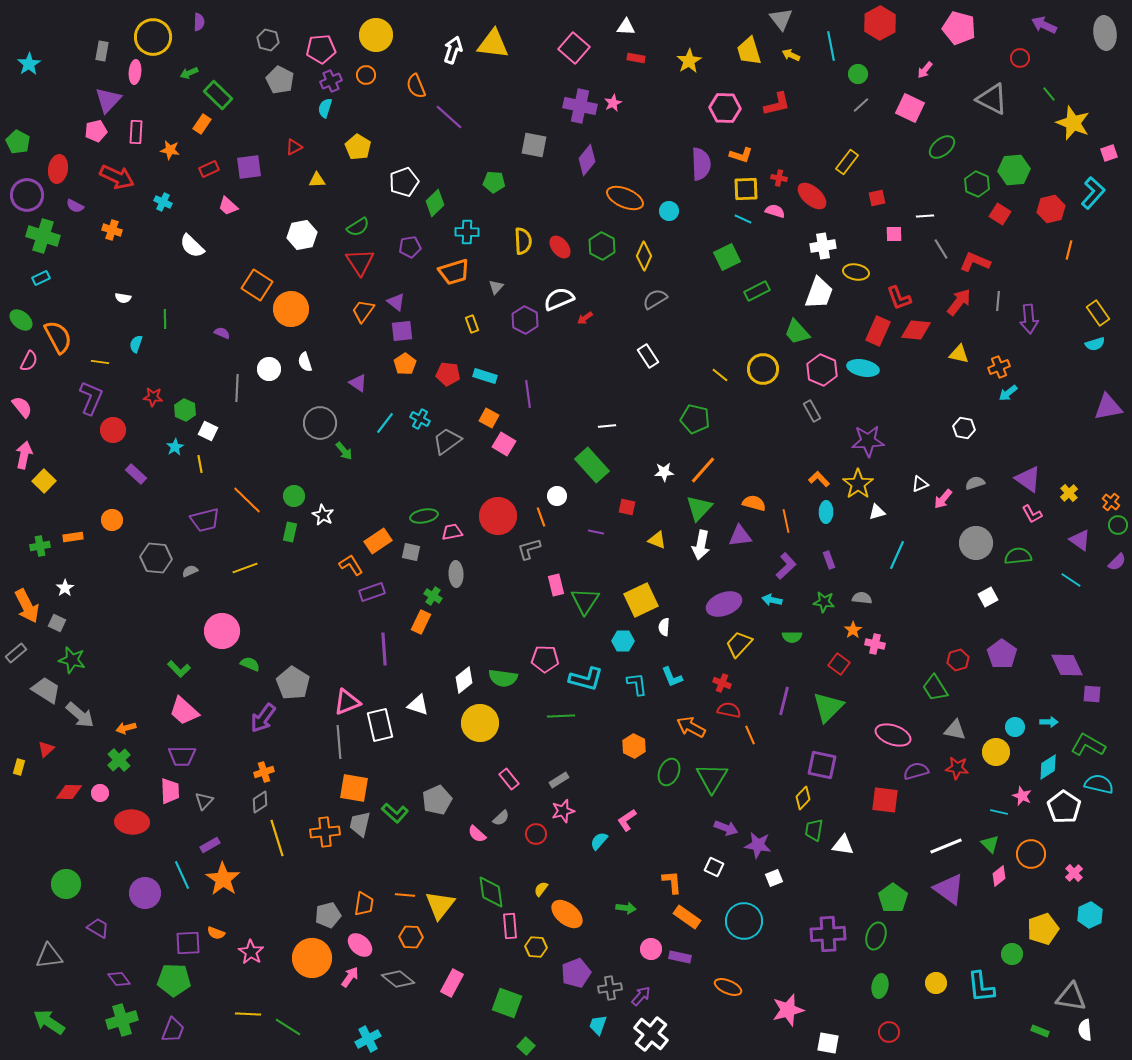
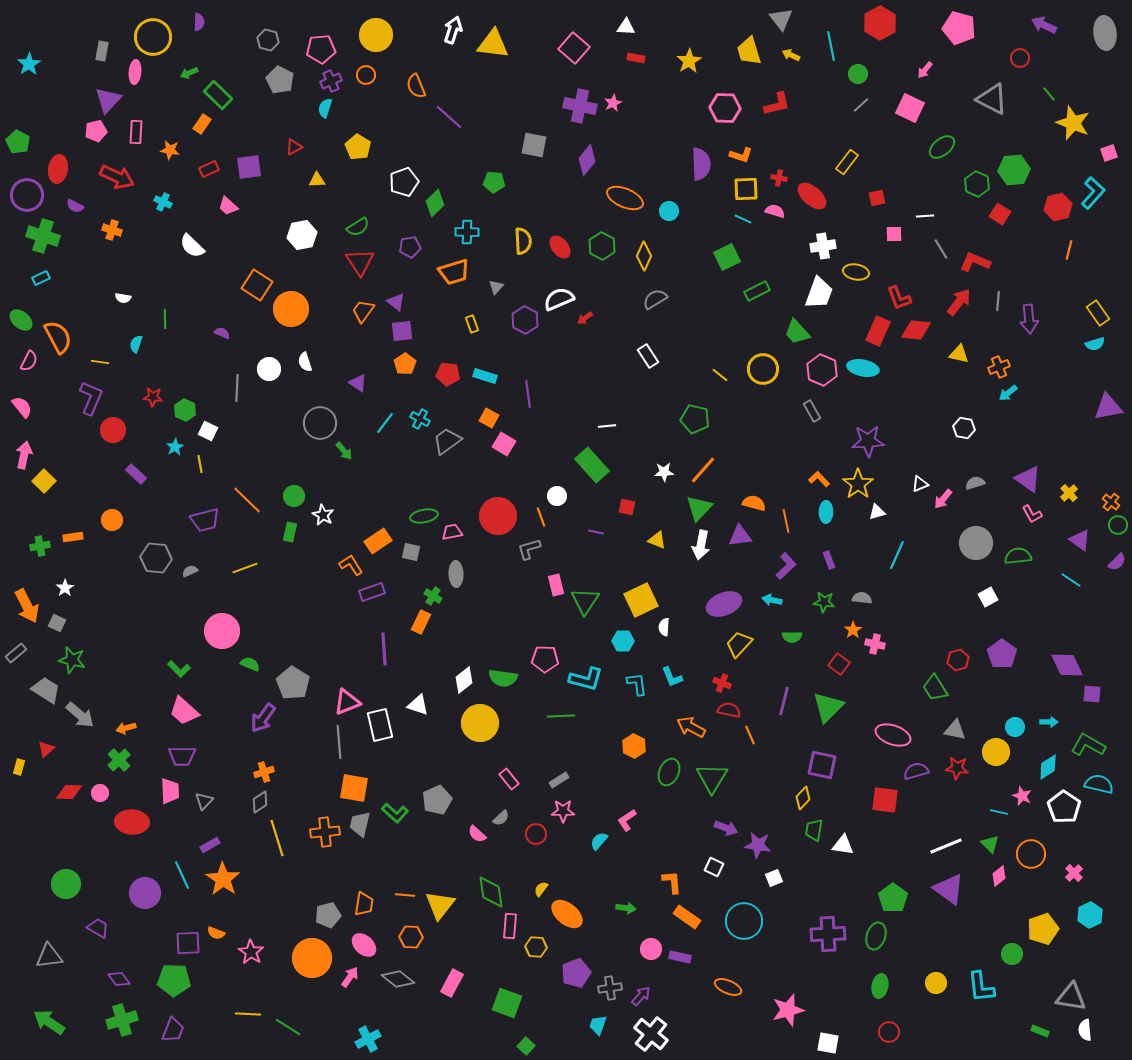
white arrow at (453, 50): moved 20 px up
red hexagon at (1051, 209): moved 7 px right, 2 px up
pink star at (563, 811): rotated 15 degrees clockwise
pink rectangle at (510, 926): rotated 10 degrees clockwise
pink ellipse at (360, 945): moved 4 px right
